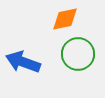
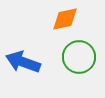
green circle: moved 1 px right, 3 px down
